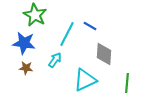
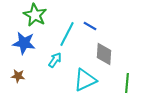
brown star: moved 8 px left, 8 px down
